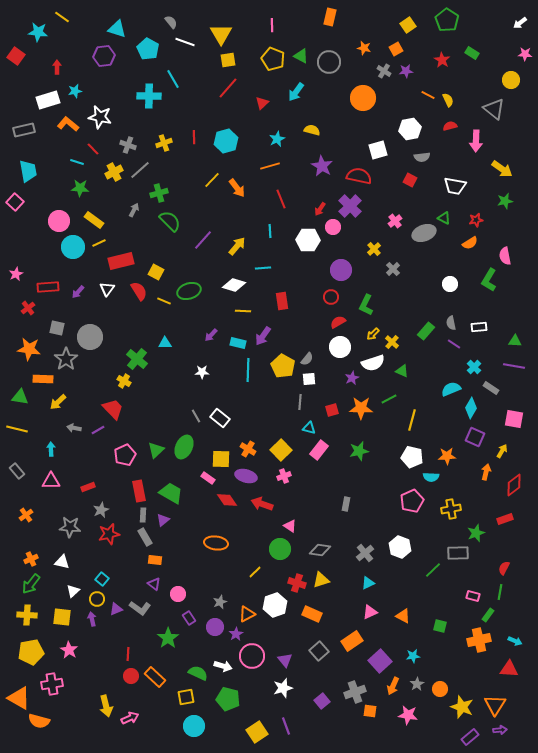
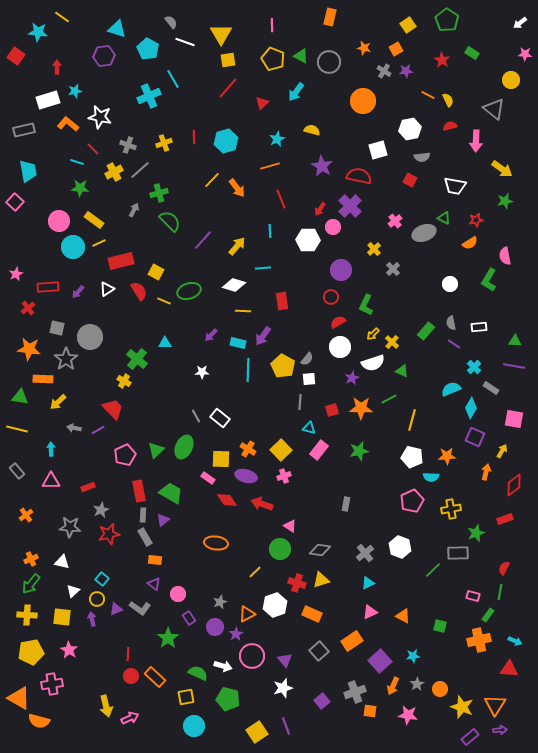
cyan cross at (149, 96): rotated 25 degrees counterclockwise
orange circle at (363, 98): moved 3 px down
white triangle at (107, 289): rotated 21 degrees clockwise
